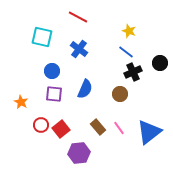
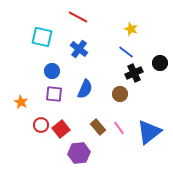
yellow star: moved 2 px right, 2 px up
black cross: moved 1 px right, 1 px down
